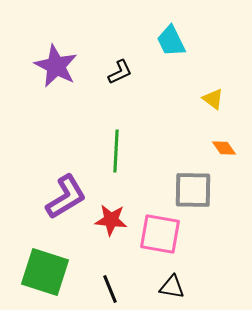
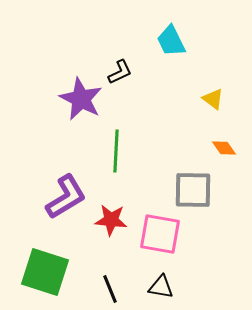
purple star: moved 25 px right, 33 px down
black triangle: moved 11 px left
